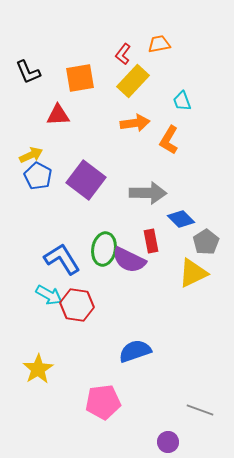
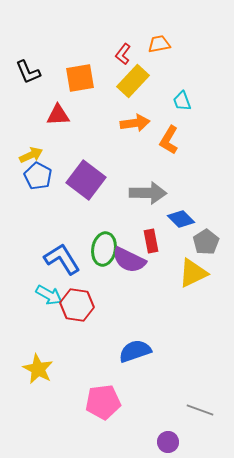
yellow star: rotated 12 degrees counterclockwise
